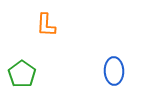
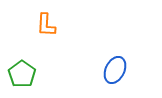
blue ellipse: moved 1 px right, 1 px up; rotated 28 degrees clockwise
